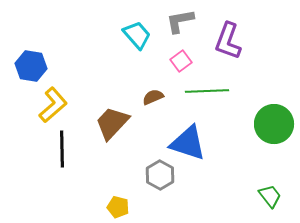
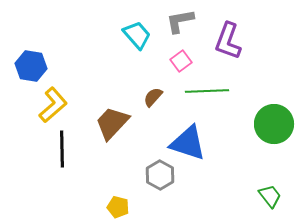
brown semicircle: rotated 25 degrees counterclockwise
